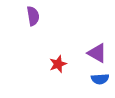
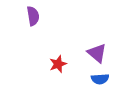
purple triangle: rotated 10 degrees clockwise
